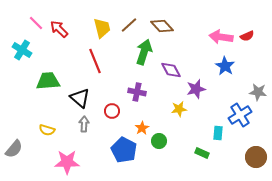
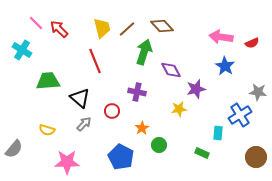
brown line: moved 2 px left, 4 px down
red semicircle: moved 5 px right, 7 px down
gray arrow: rotated 42 degrees clockwise
green circle: moved 4 px down
blue pentagon: moved 3 px left, 7 px down
